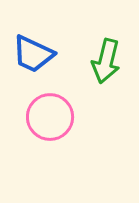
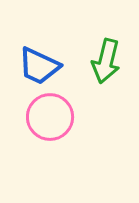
blue trapezoid: moved 6 px right, 12 px down
